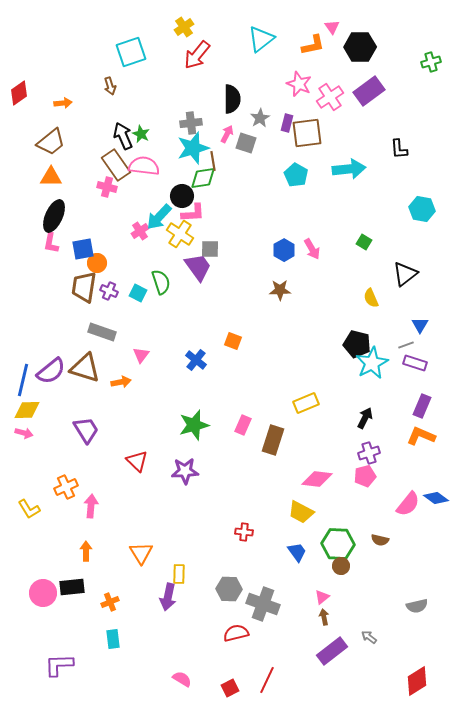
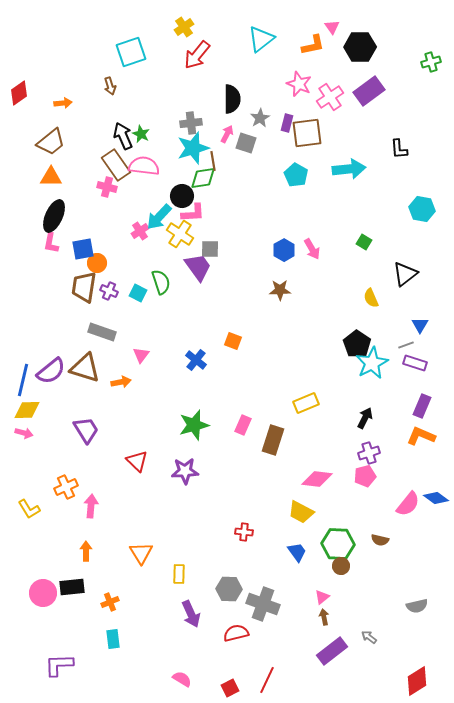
black pentagon at (357, 344): rotated 20 degrees clockwise
purple arrow at (168, 597): moved 23 px right, 17 px down; rotated 36 degrees counterclockwise
